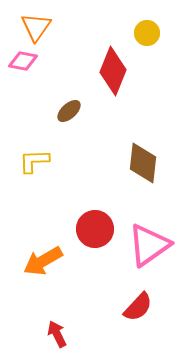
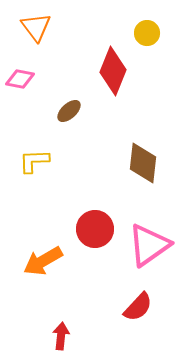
orange triangle: rotated 12 degrees counterclockwise
pink diamond: moved 3 px left, 18 px down
red arrow: moved 4 px right, 2 px down; rotated 32 degrees clockwise
